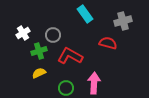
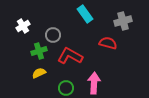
white cross: moved 7 px up
